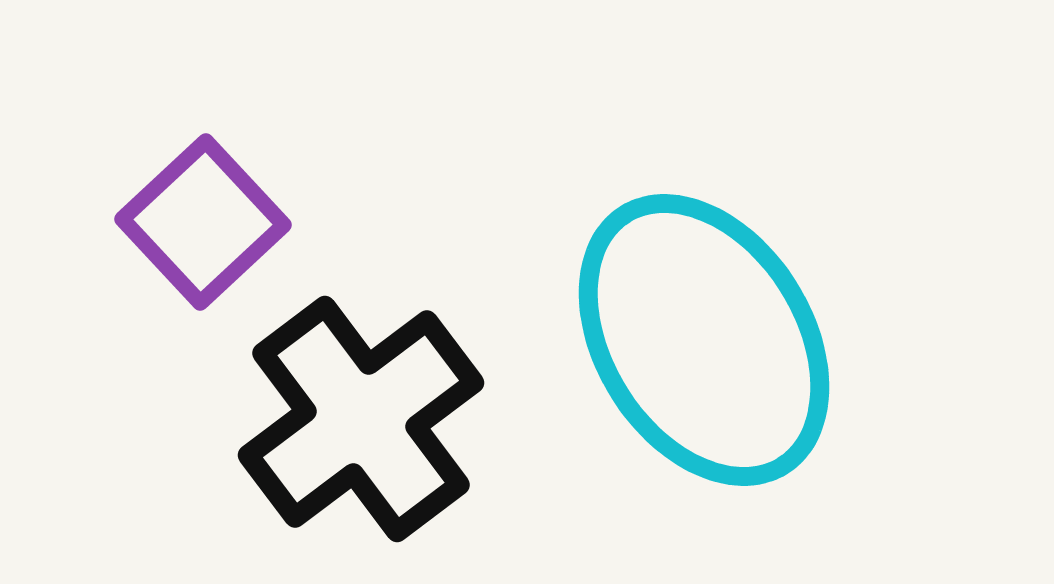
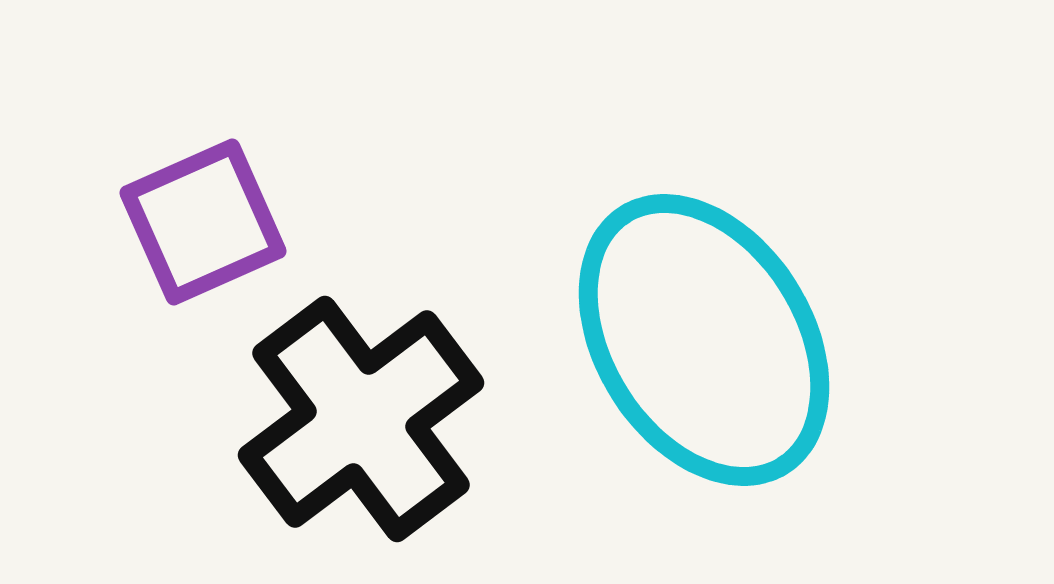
purple square: rotated 19 degrees clockwise
